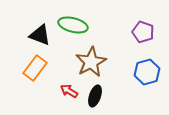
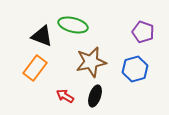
black triangle: moved 2 px right, 1 px down
brown star: rotated 16 degrees clockwise
blue hexagon: moved 12 px left, 3 px up
red arrow: moved 4 px left, 5 px down
